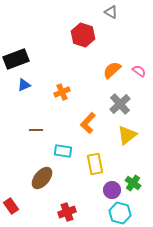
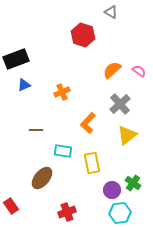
yellow rectangle: moved 3 px left, 1 px up
cyan hexagon: rotated 20 degrees counterclockwise
